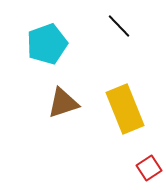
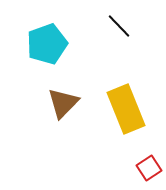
brown triangle: rotated 28 degrees counterclockwise
yellow rectangle: moved 1 px right
